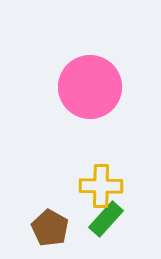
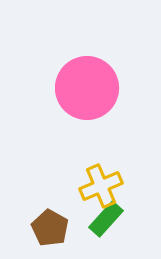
pink circle: moved 3 px left, 1 px down
yellow cross: rotated 24 degrees counterclockwise
